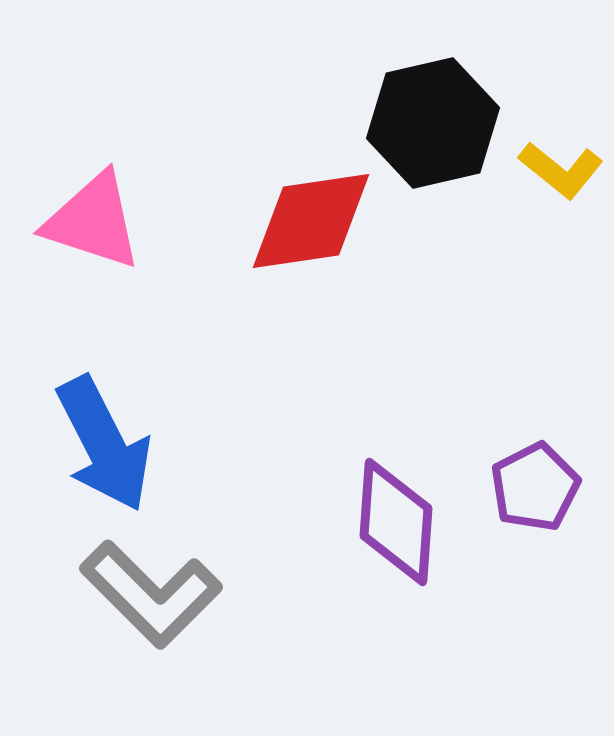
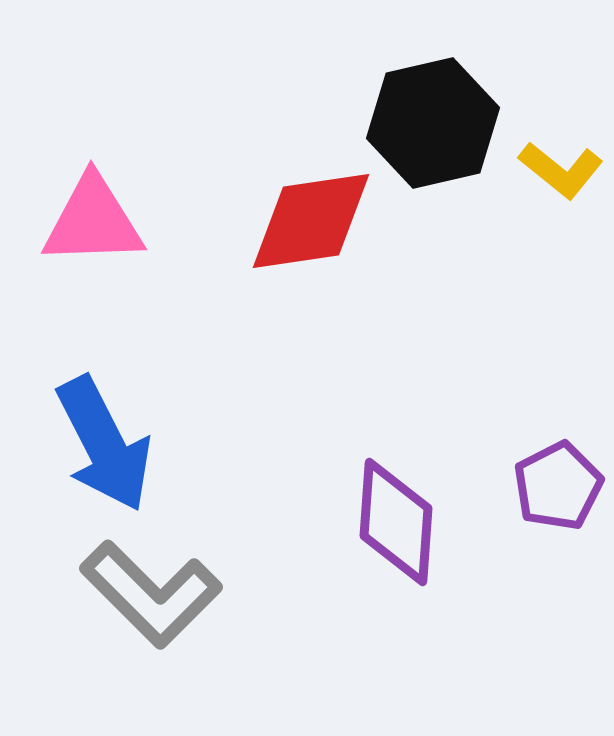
pink triangle: rotated 20 degrees counterclockwise
purple pentagon: moved 23 px right, 1 px up
